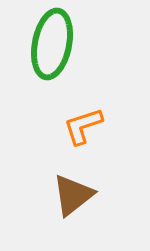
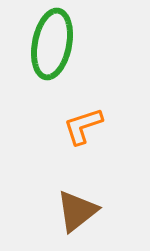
brown triangle: moved 4 px right, 16 px down
